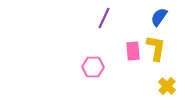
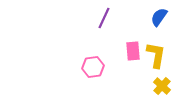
yellow L-shape: moved 7 px down
pink hexagon: rotated 10 degrees counterclockwise
yellow cross: moved 5 px left
